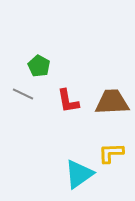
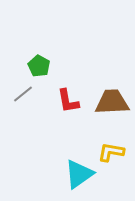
gray line: rotated 65 degrees counterclockwise
yellow L-shape: moved 1 px up; rotated 12 degrees clockwise
